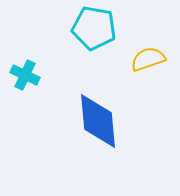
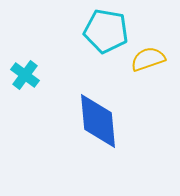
cyan pentagon: moved 12 px right, 3 px down
cyan cross: rotated 12 degrees clockwise
